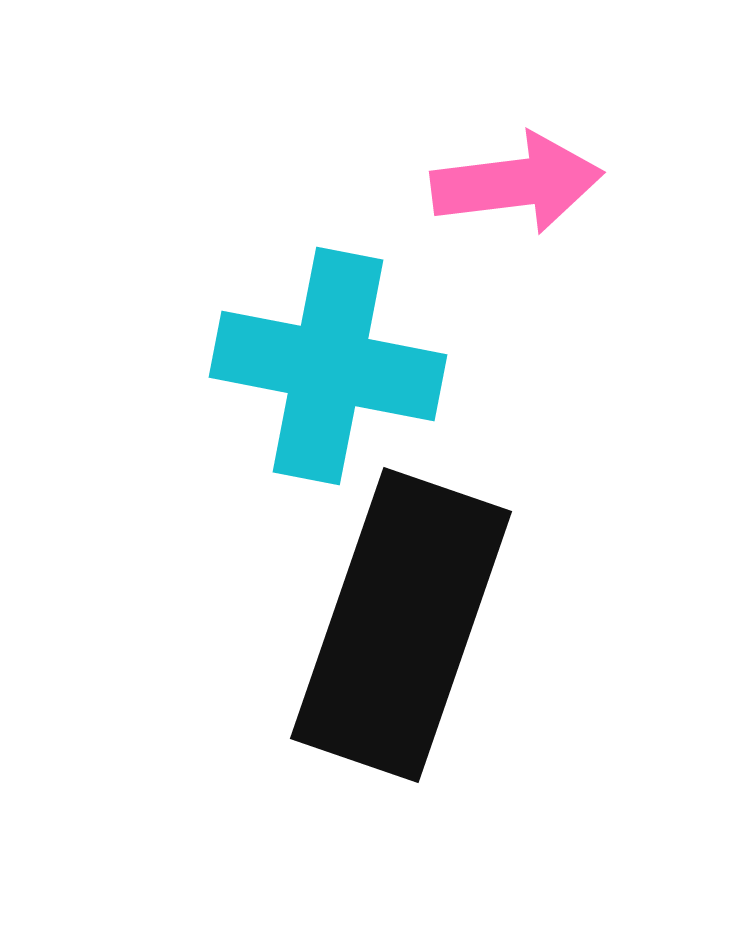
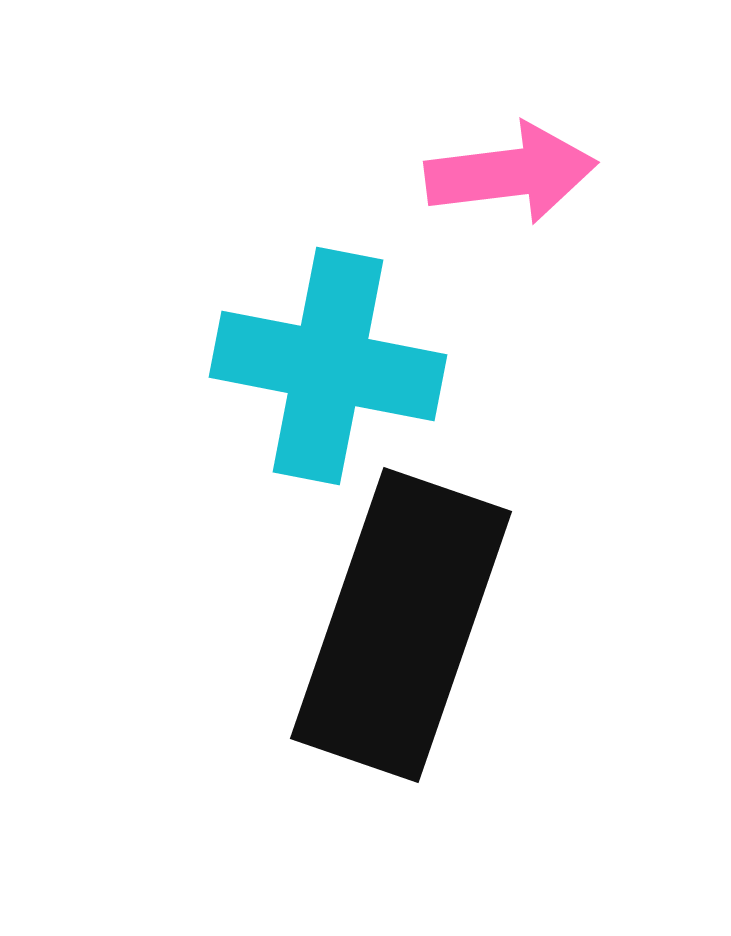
pink arrow: moved 6 px left, 10 px up
